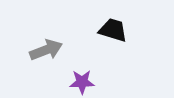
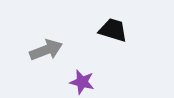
purple star: rotated 15 degrees clockwise
